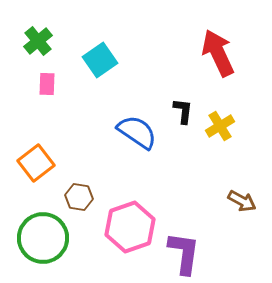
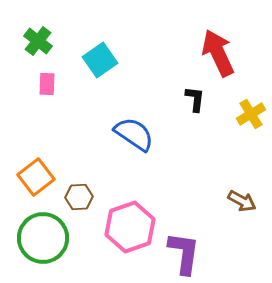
green cross: rotated 12 degrees counterclockwise
black L-shape: moved 12 px right, 12 px up
yellow cross: moved 31 px right, 12 px up
blue semicircle: moved 3 px left, 2 px down
orange square: moved 14 px down
brown hexagon: rotated 12 degrees counterclockwise
